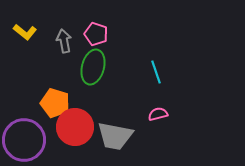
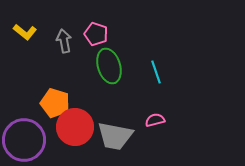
green ellipse: moved 16 px right, 1 px up; rotated 32 degrees counterclockwise
pink semicircle: moved 3 px left, 6 px down
